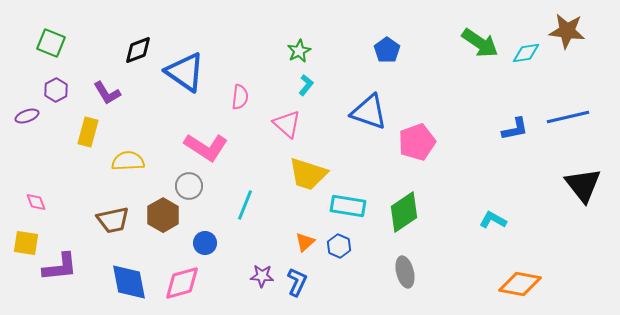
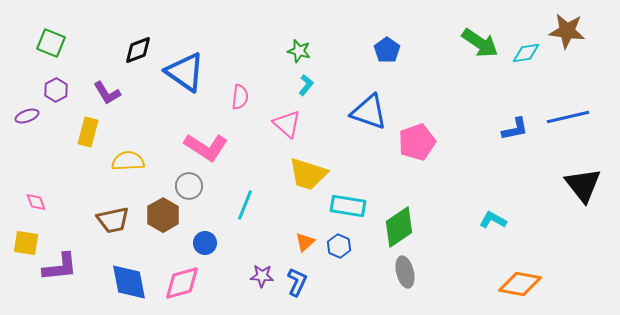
green star at (299, 51): rotated 30 degrees counterclockwise
green diamond at (404, 212): moved 5 px left, 15 px down
